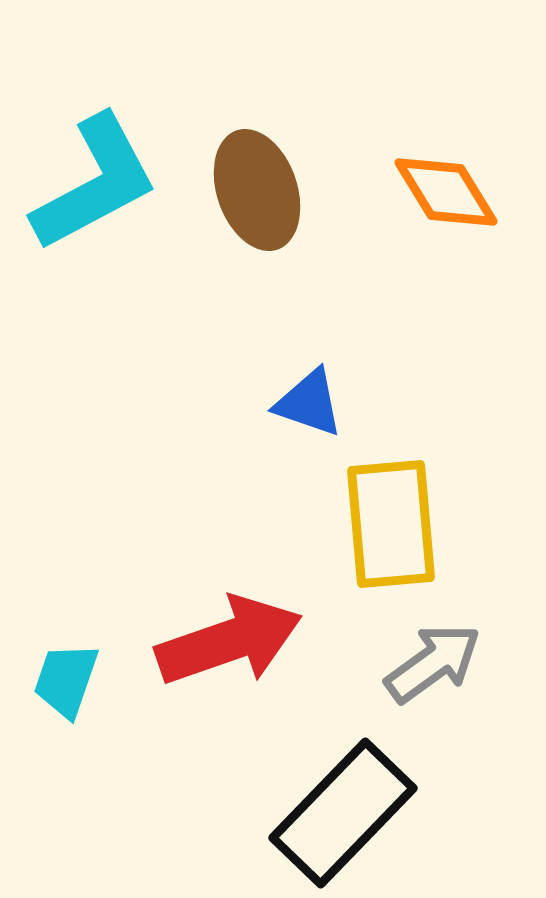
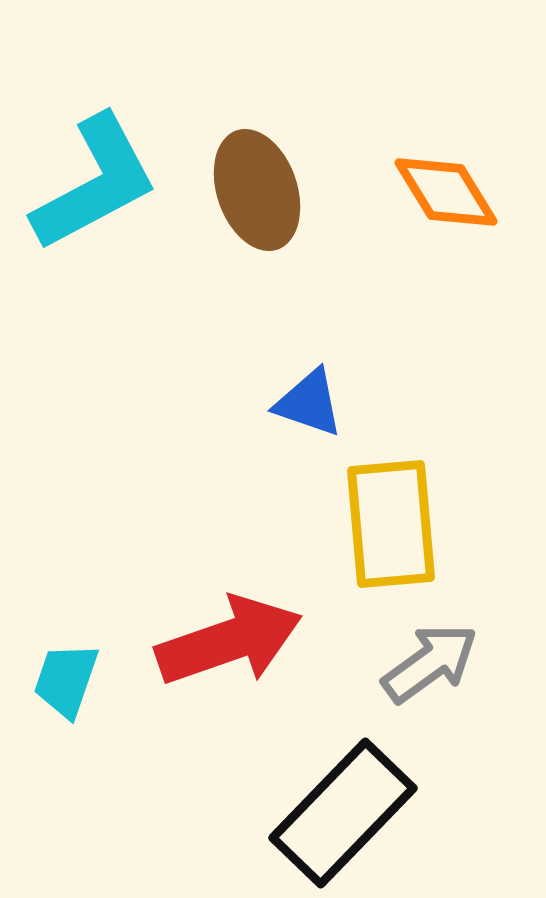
gray arrow: moved 3 px left
